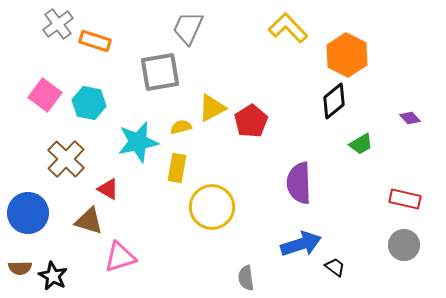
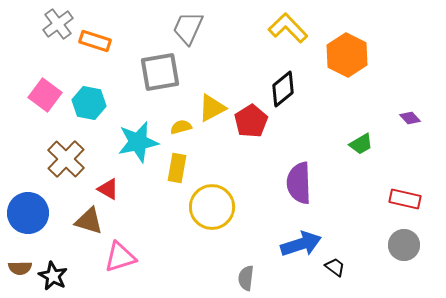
black diamond: moved 51 px left, 12 px up
gray semicircle: rotated 15 degrees clockwise
